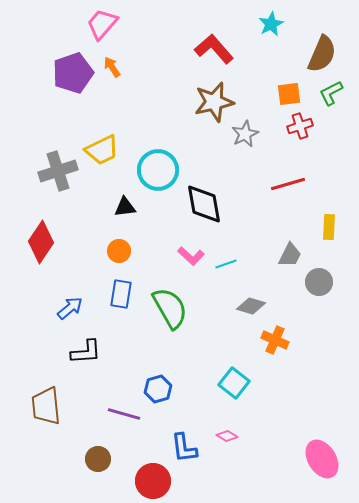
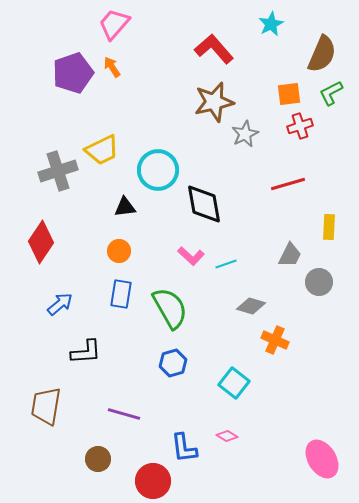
pink trapezoid: moved 12 px right
blue arrow: moved 10 px left, 4 px up
blue hexagon: moved 15 px right, 26 px up
brown trapezoid: rotated 15 degrees clockwise
